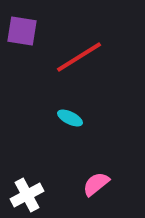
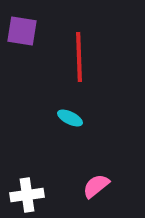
red line: rotated 60 degrees counterclockwise
pink semicircle: moved 2 px down
white cross: rotated 20 degrees clockwise
